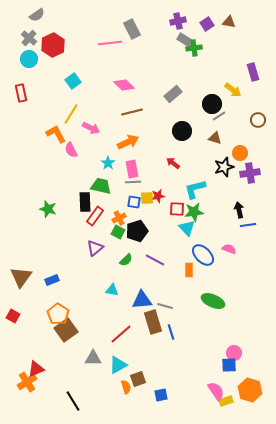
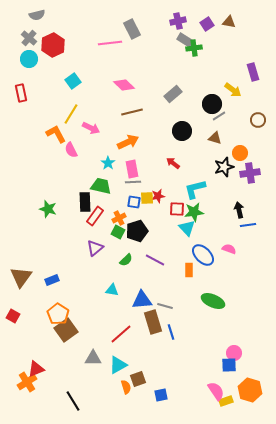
gray semicircle at (37, 15): rotated 21 degrees clockwise
